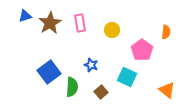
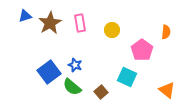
blue star: moved 16 px left
green semicircle: rotated 126 degrees clockwise
